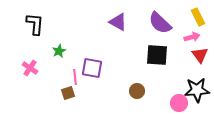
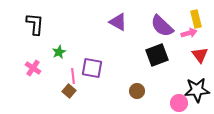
yellow rectangle: moved 2 px left, 2 px down; rotated 12 degrees clockwise
purple semicircle: moved 2 px right, 3 px down
pink arrow: moved 3 px left, 4 px up
green star: moved 1 px down
black square: rotated 25 degrees counterclockwise
pink cross: moved 3 px right
pink line: moved 2 px left, 1 px up
brown square: moved 1 px right, 2 px up; rotated 32 degrees counterclockwise
